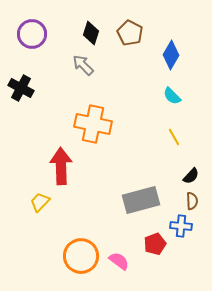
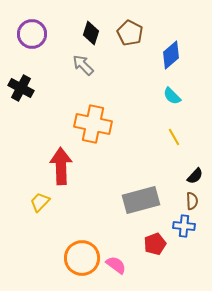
blue diamond: rotated 20 degrees clockwise
black semicircle: moved 4 px right
blue cross: moved 3 px right
orange circle: moved 1 px right, 2 px down
pink semicircle: moved 3 px left, 4 px down
